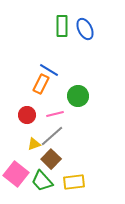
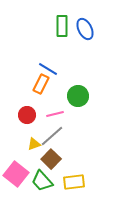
blue line: moved 1 px left, 1 px up
